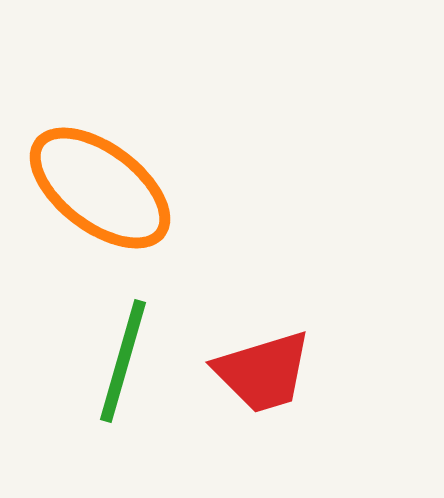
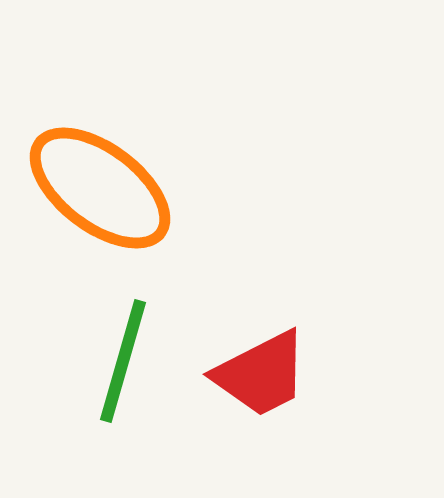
red trapezoid: moved 2 px left, 2 px down; rotated 10 degrees counterclockwise
